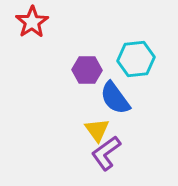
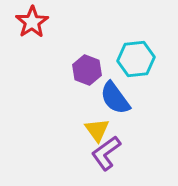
purple hexagon: rotated 20 degrees clockwise
